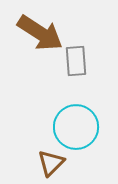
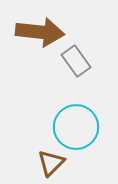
brown arrow: moved 1 px up; rotated 27 degrees counterclockwise
gray rectangle: rotated 32 degrees counterclockwise
